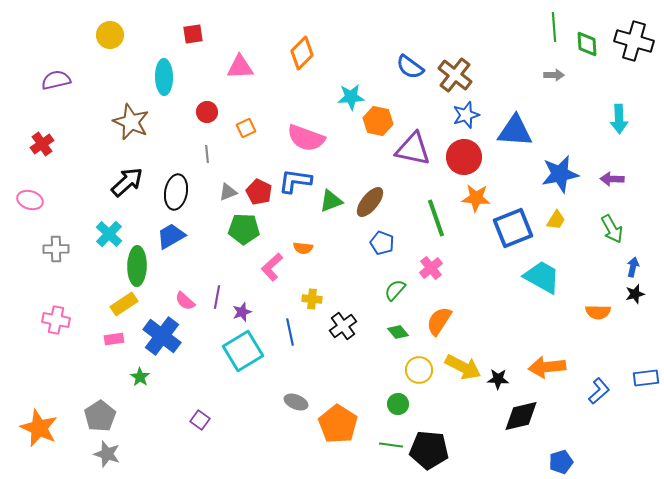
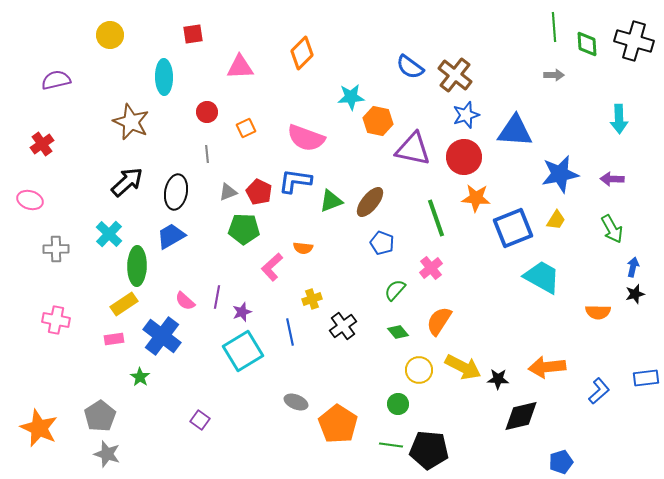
yellow cross at (312, 299): rotated 24 degrees counterclockwise
